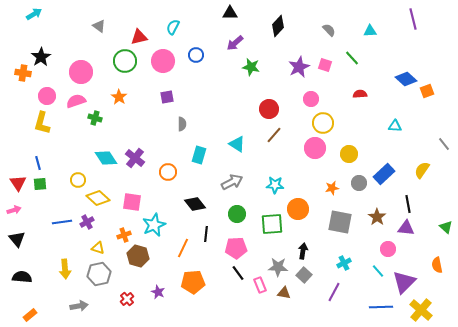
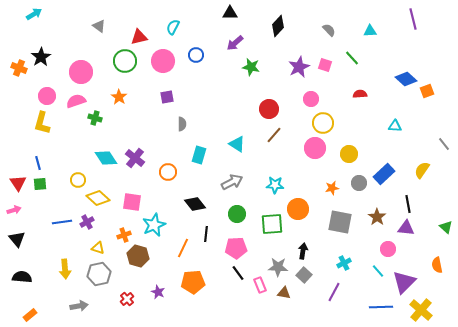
orange cross at (23, 73): moved 4 px left, 5 px up; rotated 14 degrees clockwise
